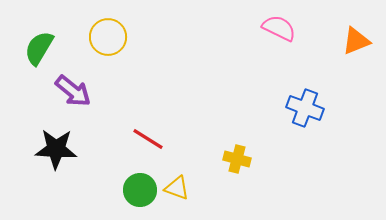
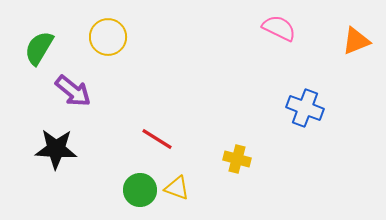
red line: moved 9 px right
